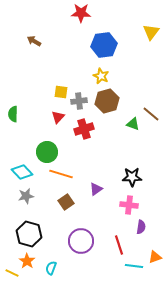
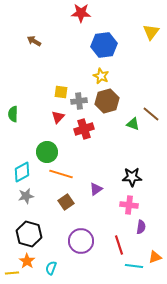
cyan diamond: rotated 75 degrees counterclockwise
yellow line: rotated 32 degrees counterclockwise
